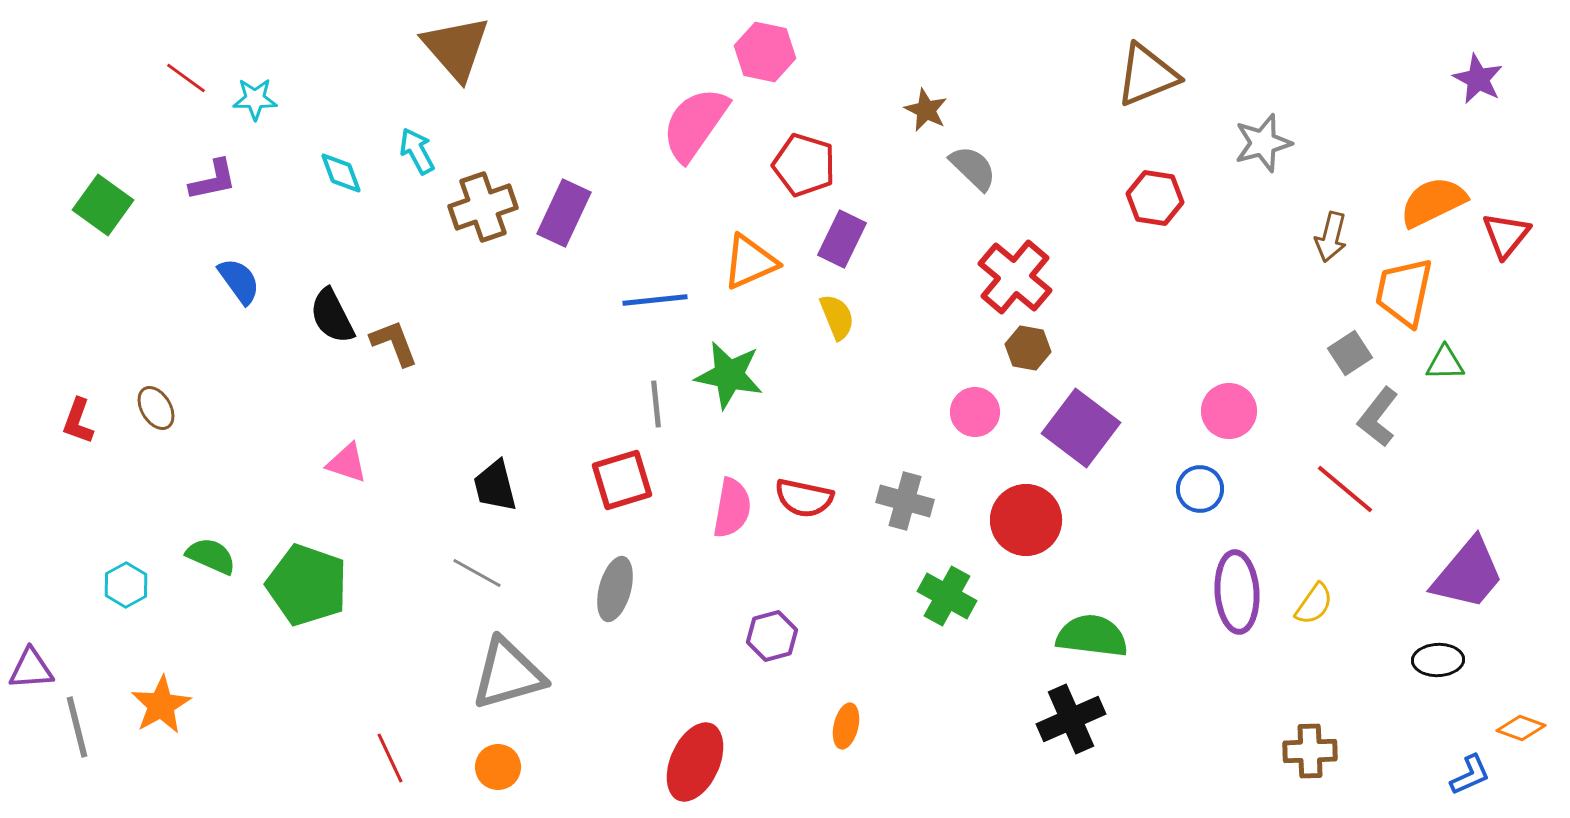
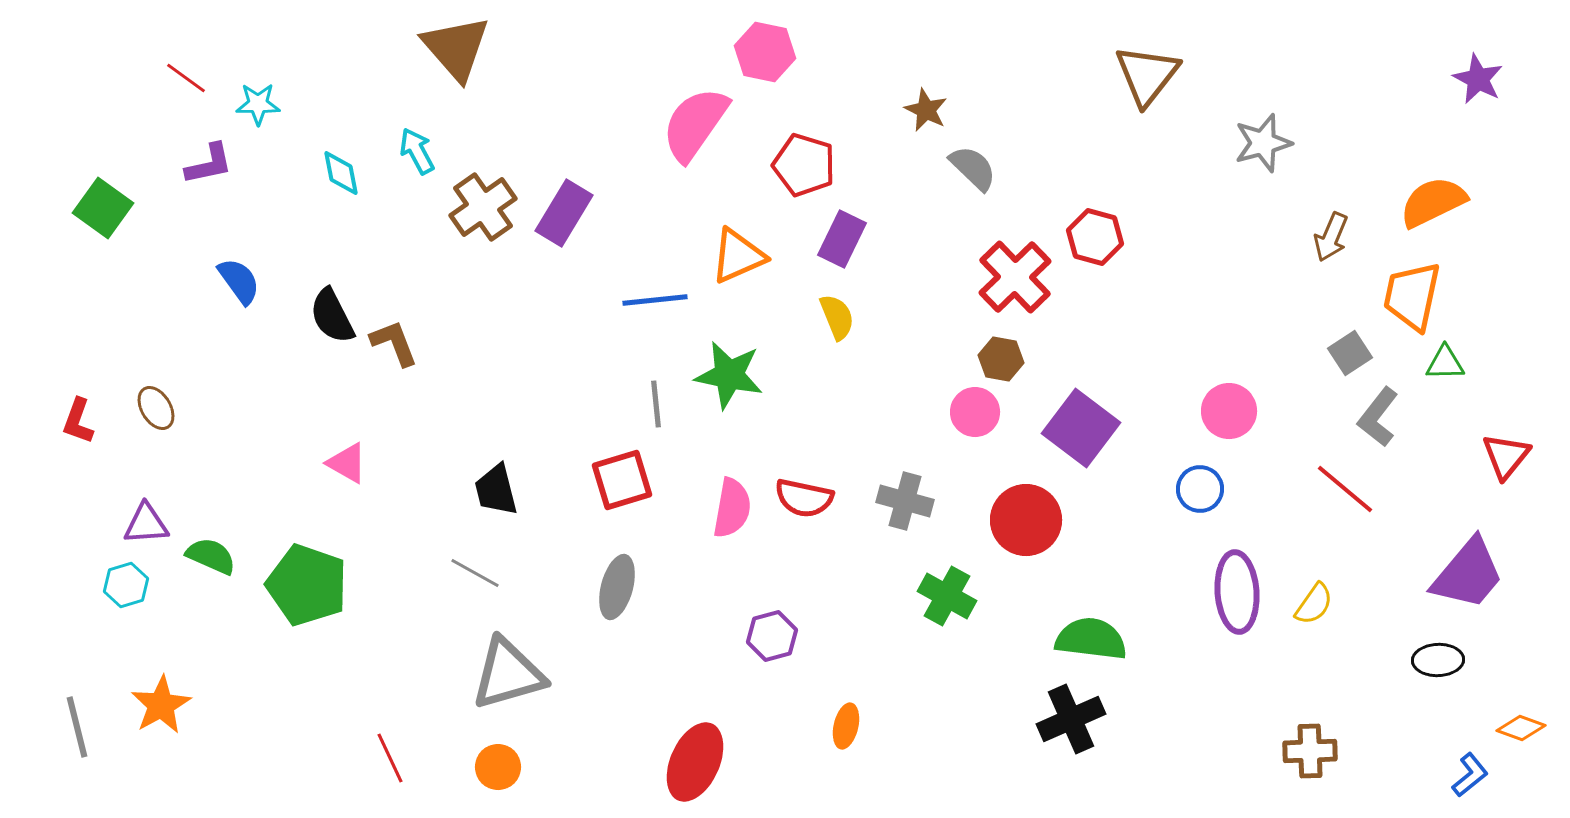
brown triangle at (1147, 75): rotated 30 degrees counterclockwise
cyan star at (255, 99): moved 3 px right, 5 px down
cyan diamond at (341, 173): rotated 9 degrees clockwise
purple L-shape at (213, 180): moved 4 px left, 16 px up
red hexagon at (1155, 198): moved 60 px left, 39 px down; rotated 6 degrees clockwise
green square at (103, 205): moved 3 px down
brown cross at (483, 207): rotated 16 degrees counterclockwise
purple rectangle at (564, 213): rotated 6 degrees clockwise
red triangle at (1506, 235): moved 221 px down
brown arrow at (1331, 237): rotated 9 degrees clockwise
orange triangle at (750, 262): moved 12 px left, 6 px up
red cross at (1015, 277): rotated 6 degrees clockwise
orange trapezoid at (1404, 292): moved 8 px right, 4 px down
brown hexagon at (1028, 348): moved 27 px left, 11 px down
pink triangle at (347, 463): rotated 12 degrees clockwise
black trapezoid at (495, 486): moved 1 px right, 4 px down
gray line at (477, 573): moved 2 px left
cyan hexagon at (126, 585): rotated 12 degrees clockwise
gray ellipse at (615, 589): moved 2 px right, 2 px up
green semicircle at (1092, 636): moved 1 px left, 3 px down
purple triangle at (31, 669): moved 115 px right, 145 px up
blue L-shape at (1470, 775): rotated 15 degrees counterclockwise
